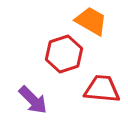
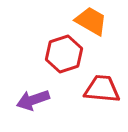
purple arrow: rotated 116 degrees clockwise
